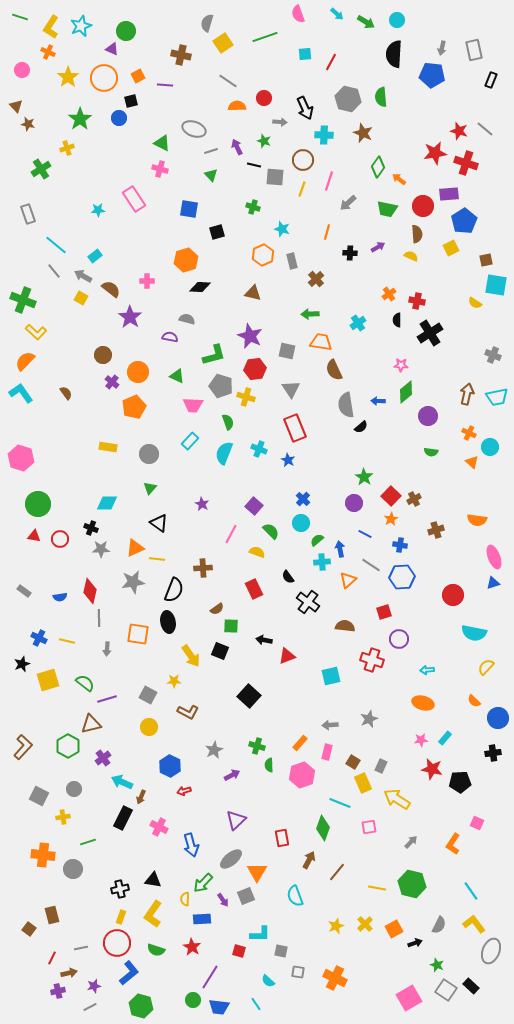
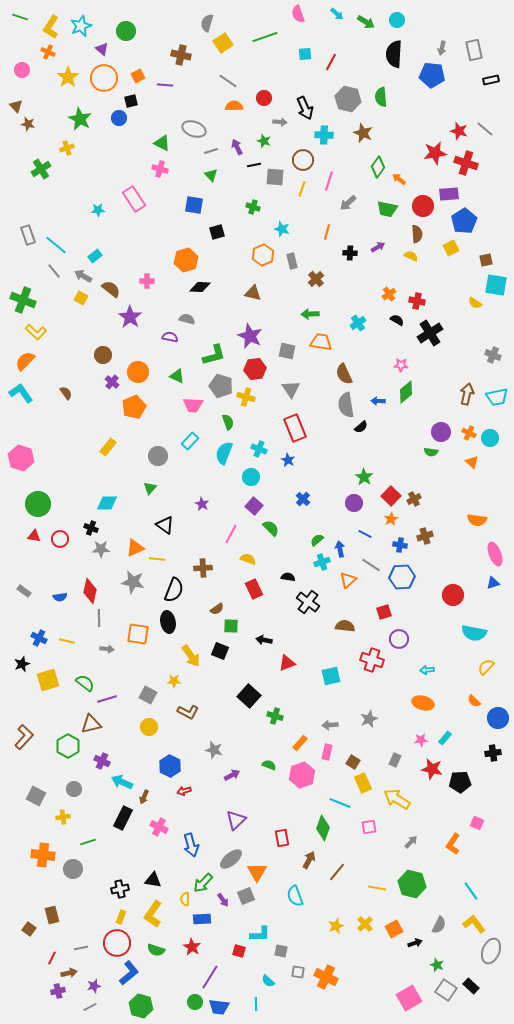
purple triangle at (112, 49): moved 10 px left; rotated 16 degrees clockwise
black rectangle at (491, 80): rotated 56 degrees clockwise
orange semicircle at (237, 106): moved 3 px left
green star at (80, 119): rotated 10 degrees counterclockwise
black line at (254, 165): rotated 24 degrees counterclockwise
blue square at (189, 209): moved 5 px right, 4 px up
gray rectangle at (28, 214): moved 21 px down
black semicircle at (397, 320): rotated 120 degrees clockwise
brown semicircle at (334, 370): moved 10 px right, 4 px down
purple circle at (428, 416): moved 13 px right, 16 px down
yellow rectangle at (108, 447): rotated 60 degrees counterclockwise
cyan circle at (490, 447): moved 9 px up
gray circle at (149, 454): moved 9 px right, 2 px down
black triangle at (159, 523): moved 6 px right, 2 px down
cyan circle at (301, 523): moved 50 px left, 46 px up
brown cross at (436, 530): moved 11 px left, 6 px down
green semicircle at (271, 531): moved 3 px up
yellow semicircle at (257, 552): moved 9 px left, 7 px down
pink ellipse at (494, 557): moved 1 px right, 3 px up
cyan cross at (322, 562): rotated 14 degrees counterclockwise
black semicircle at (288, 577): rotated 136 degrees clockwise
gray star at (133, 582): rotated 20 degrees clockwise
gray arrow at (107, 649): rotated 88 degrees counterclockwise
red triangle at (287, 656): moved 7 px down
green cross at (257, 746): moved 18 px right, 30 px up
brown L-shape at (23, 747): moved 1 px right, 10 px up
gray star at (214, 750): rotated 30 degrees counterclockwise
purple cross at (103, 758): moved 1 px left, 3 px down; rotated 28 degrees counterclockwise
green semicircle at (269, 765): rotated 112 degrees clockwise
gray rectangle at (381, 766): moved 14 px right, 6 px up
gray square at (39, 796): moved 3 px left
brown arrow at (141, 797): moved 3 px right
orange cross at (335, 978): moved 9 px left, 1 px up
green circle at (193, 1000): moved 2 px right, 2 px down
cyan line at (256, 1004): rotated 32 degrees clockwise
